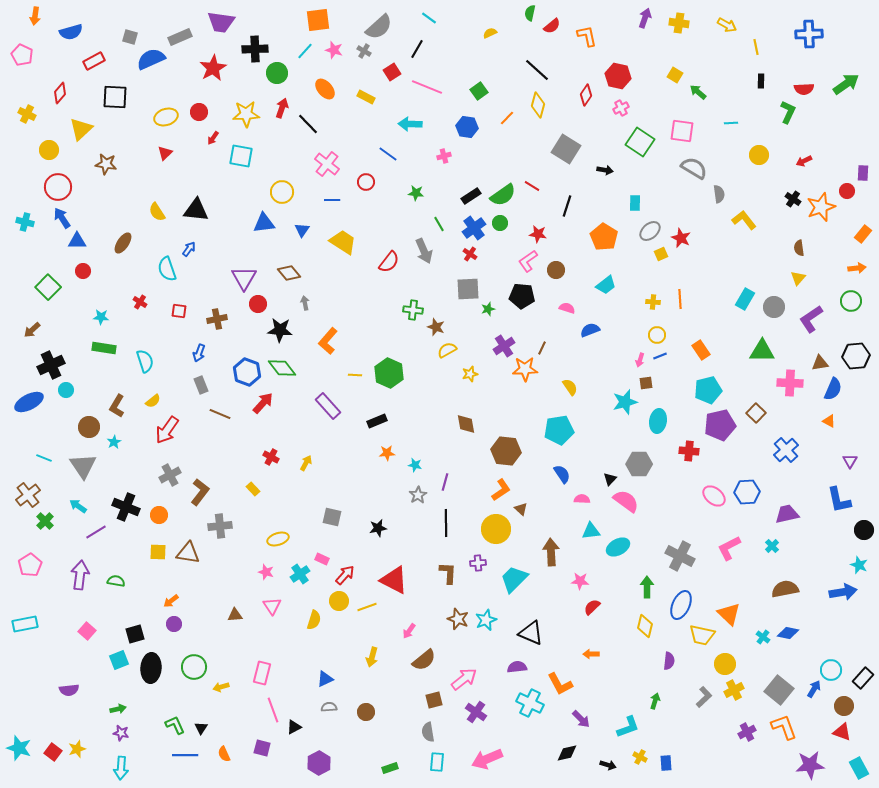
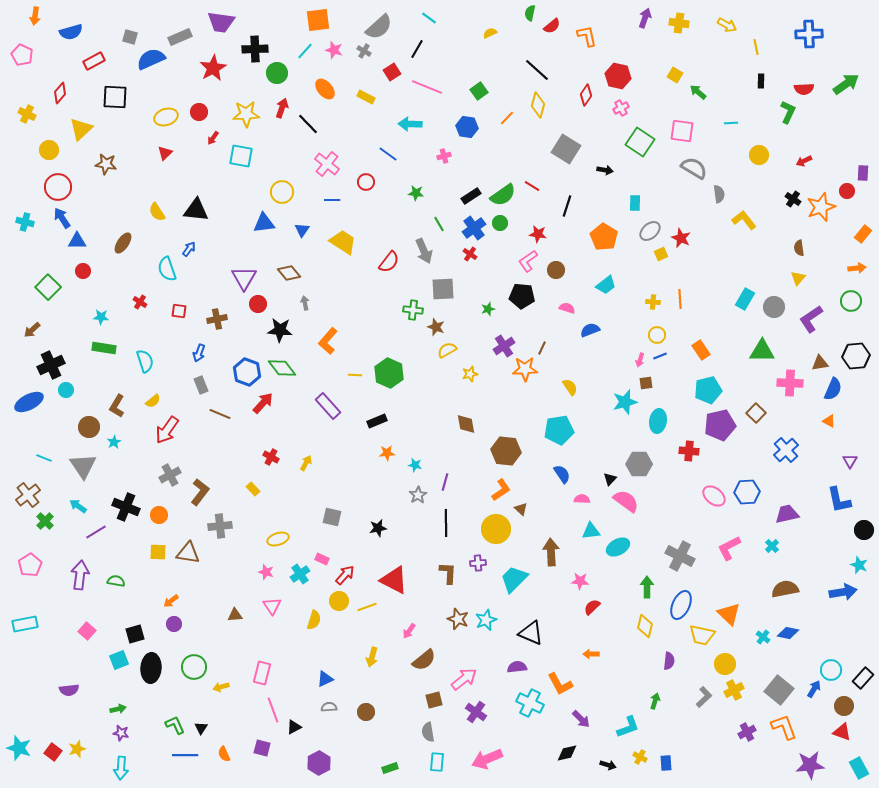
gray square at (468, 289): moved 25 px left
